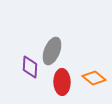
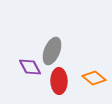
purple diamond: rotated 30 degrees counterclockwise
red ellipse: moved 3 px left, 1 px up
